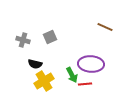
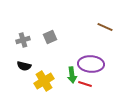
gray cross: rotated 32 degrees counterclockwise
black semicircle: moved 11 px left, 2 px down
green arrow: rotated 21 degrees clockwise
red line: rotated 24 degrees clockwise
